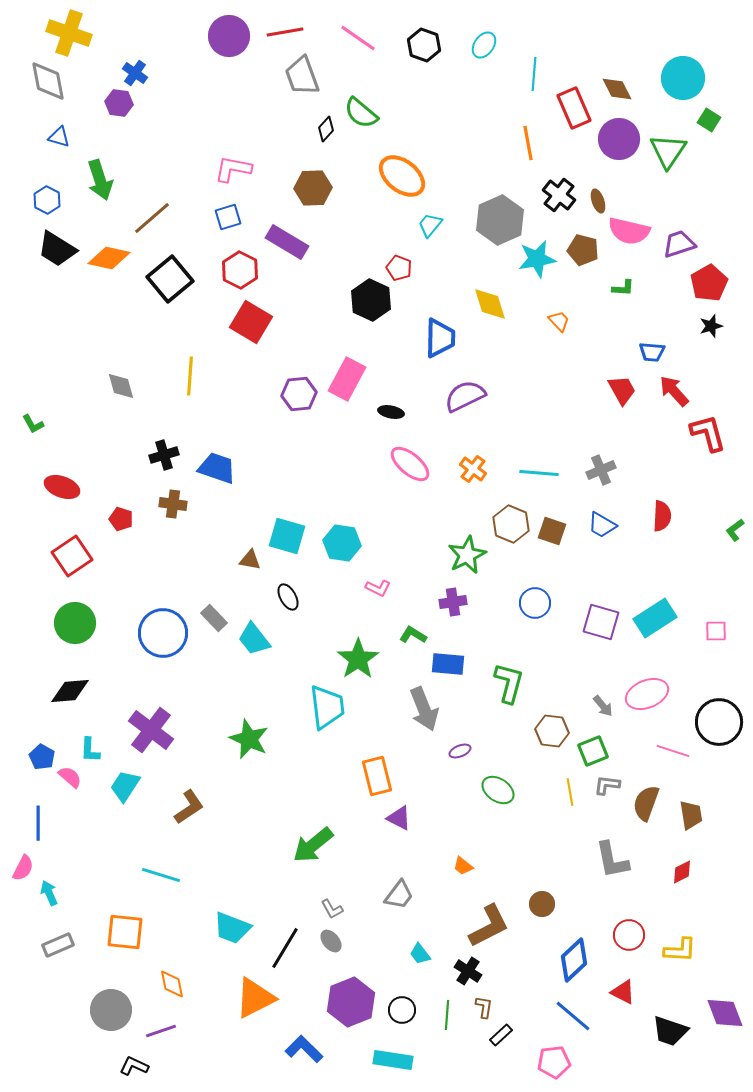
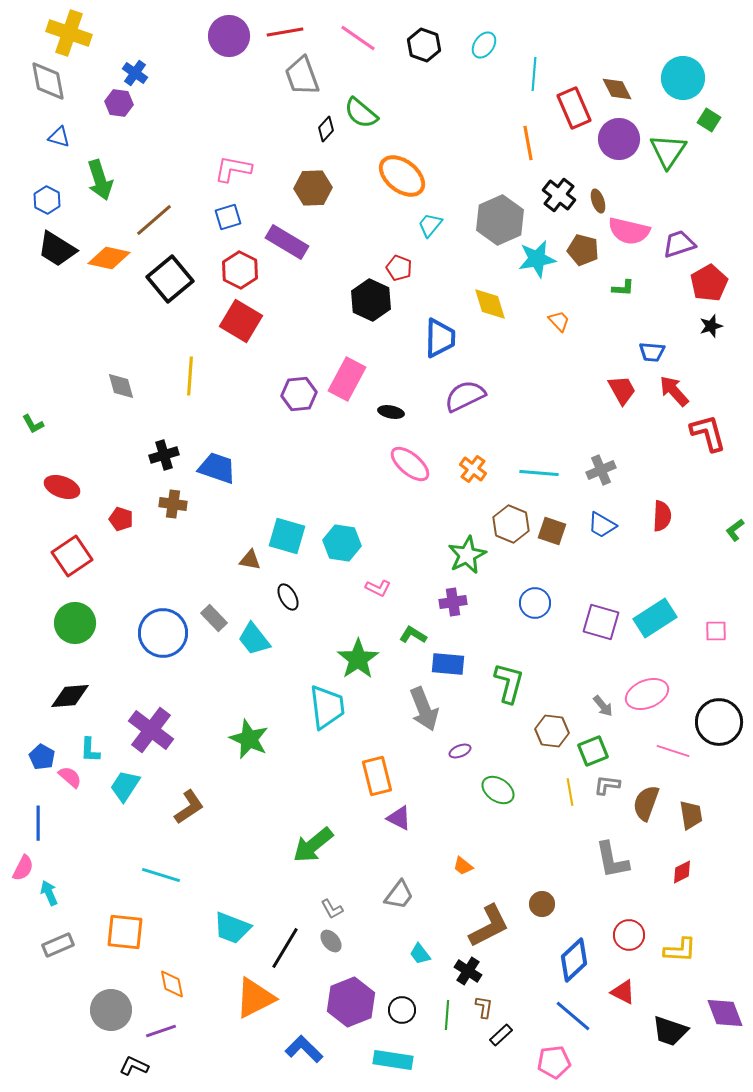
brown line at (152, 218): moved 2 px right, 2 px down
red square at (251, 322): moved 10 px left, 1 px up
black diamond at (70, 691): moved 5 px down
